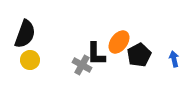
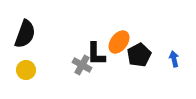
yellow circle: moved 4 px left, 10 px down
